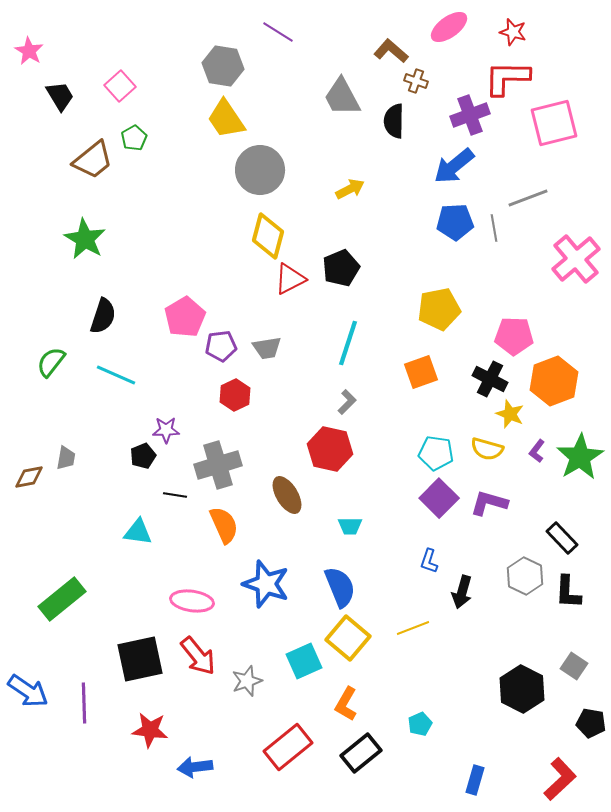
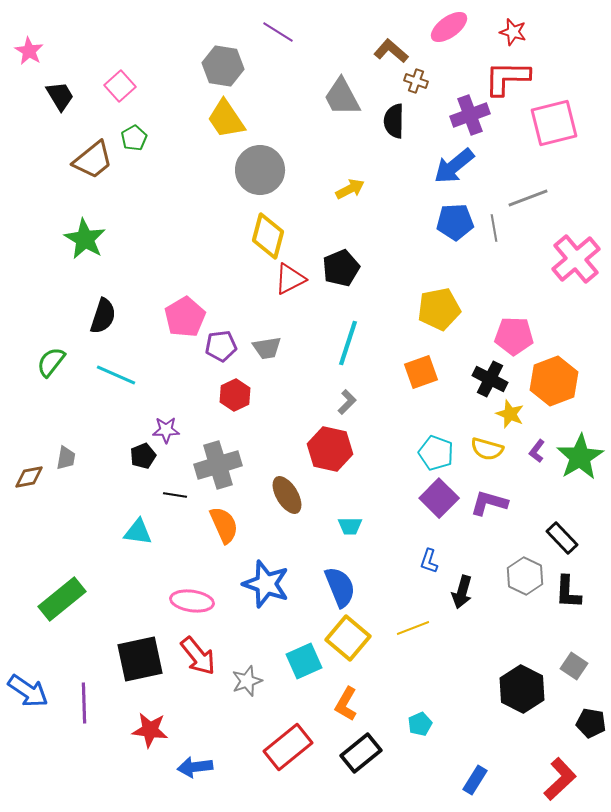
cyan pentagon at (436, 453): rotated 12 degrees clockwise
blue rectangle at (475, 780): rotated 16 degrees clockwise
